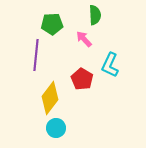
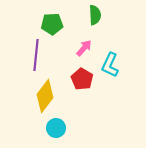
pink arrow: moved 9 px down; rotated 84 degrees clockwise
yellow diamond: moved 5 px left, 2 px up
